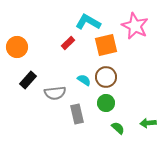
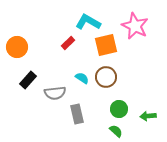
cyan semicircle: moved 2 px left, 2 px up
green circle: moved 13 px right, 6 px down
green arrow: moved 7 px up
green semicircle: moved 2 px left, 3 px down
